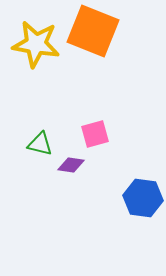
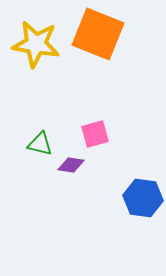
orange square: moved 5 px right, 3 px down
